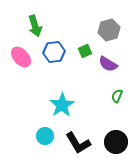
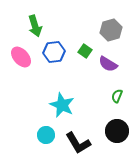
gray hexagon: moved 2 px right
green square: rotated 32 degrees counterclockwise
cyan star: rotated 15 degrees counterclockwise
cyan circle: moved 1 px right, 1 px up
black circle: moved 1 px right, 11 px up
